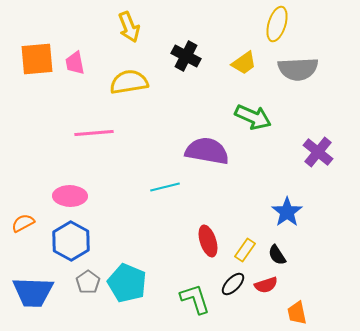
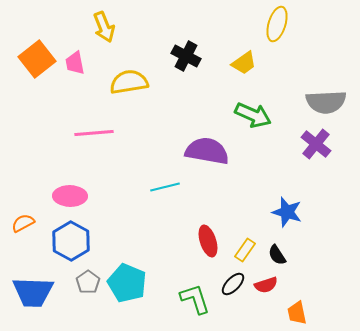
yellow arrow: moved 25 px left
orange square: rotated 33 degrees counterclockwise
gray semicircle: moved 28 px right, 33 px down
green arrow: moved 2 px up
purple cross: moved 2 px left, 8 px up
blue star: rotated 20 degrees counterclockwise
